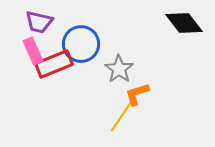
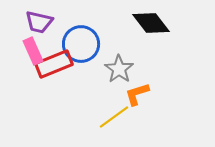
black diamond: moved 33 px left
yellow line: moved 7 px left; rotated 20 degrees clockwise
